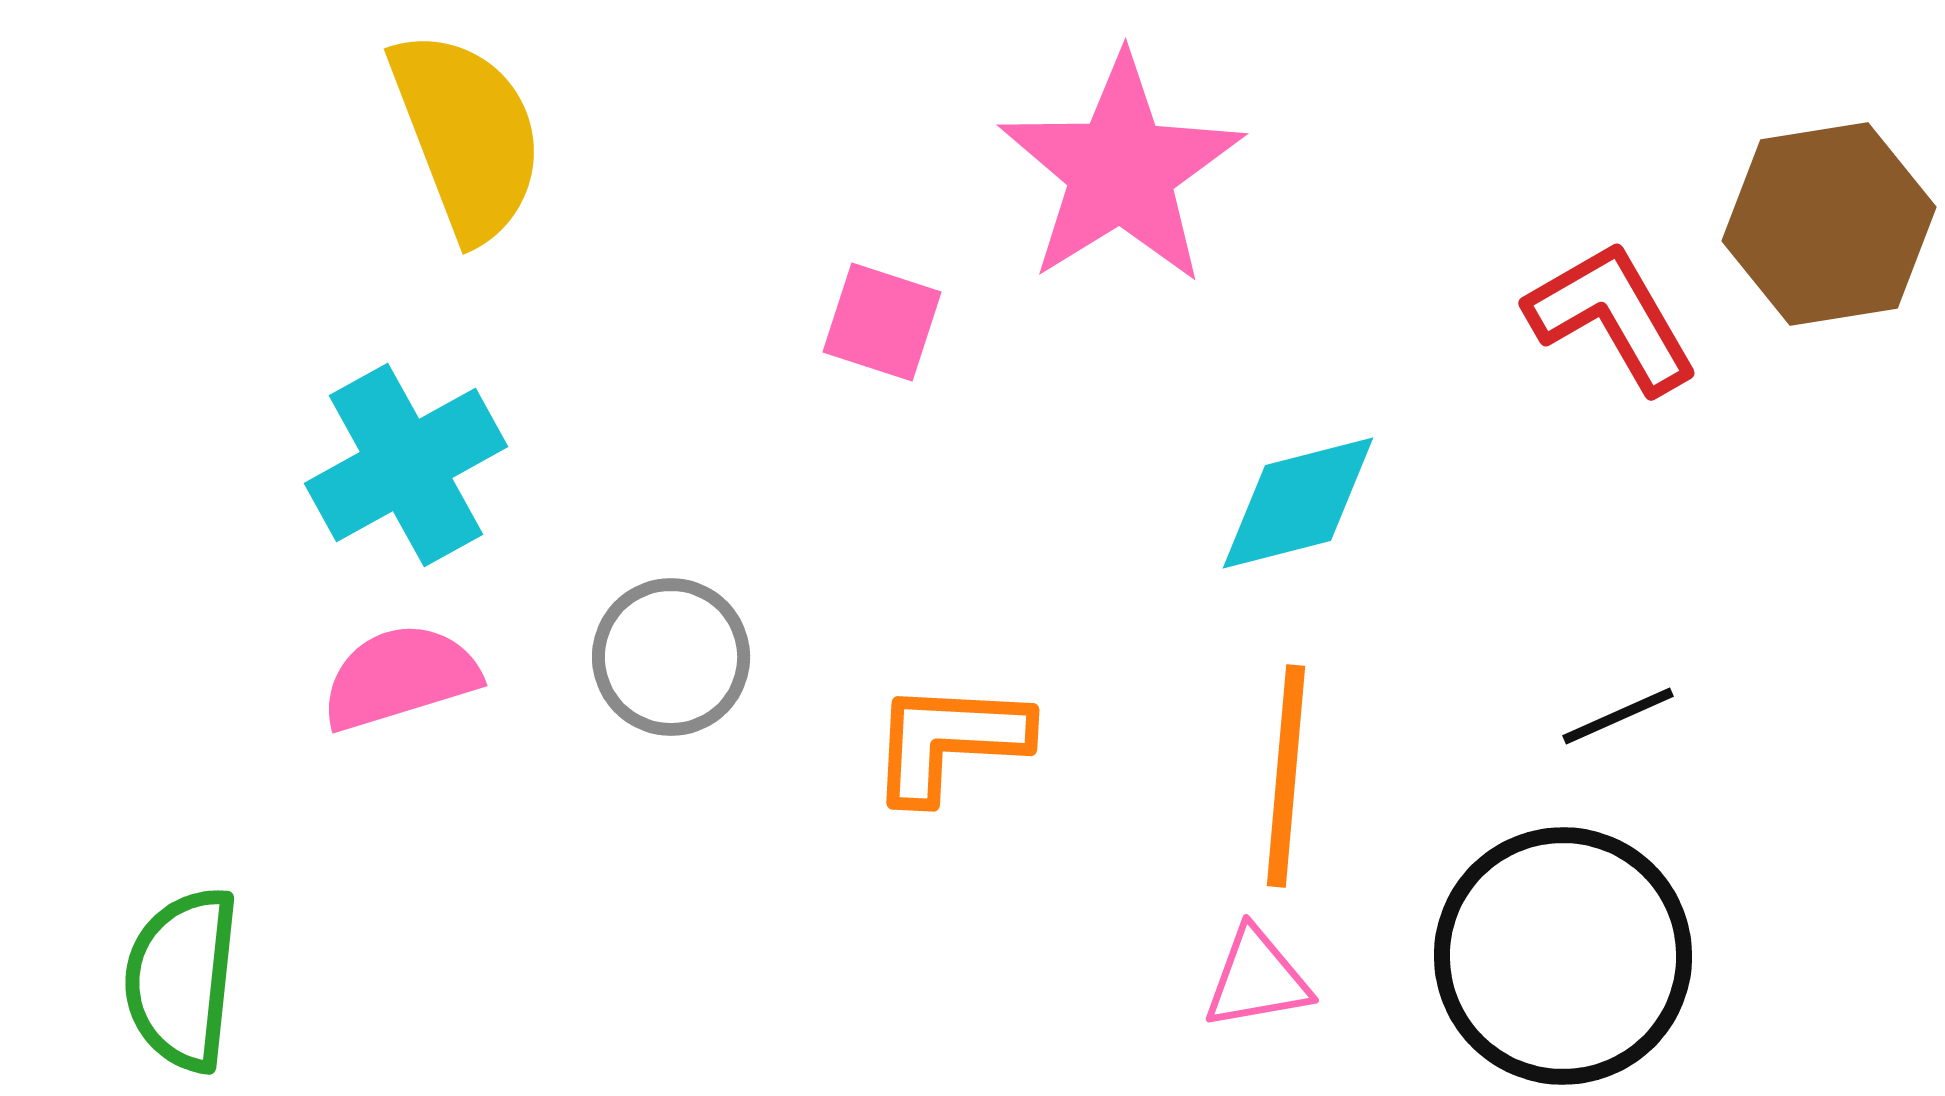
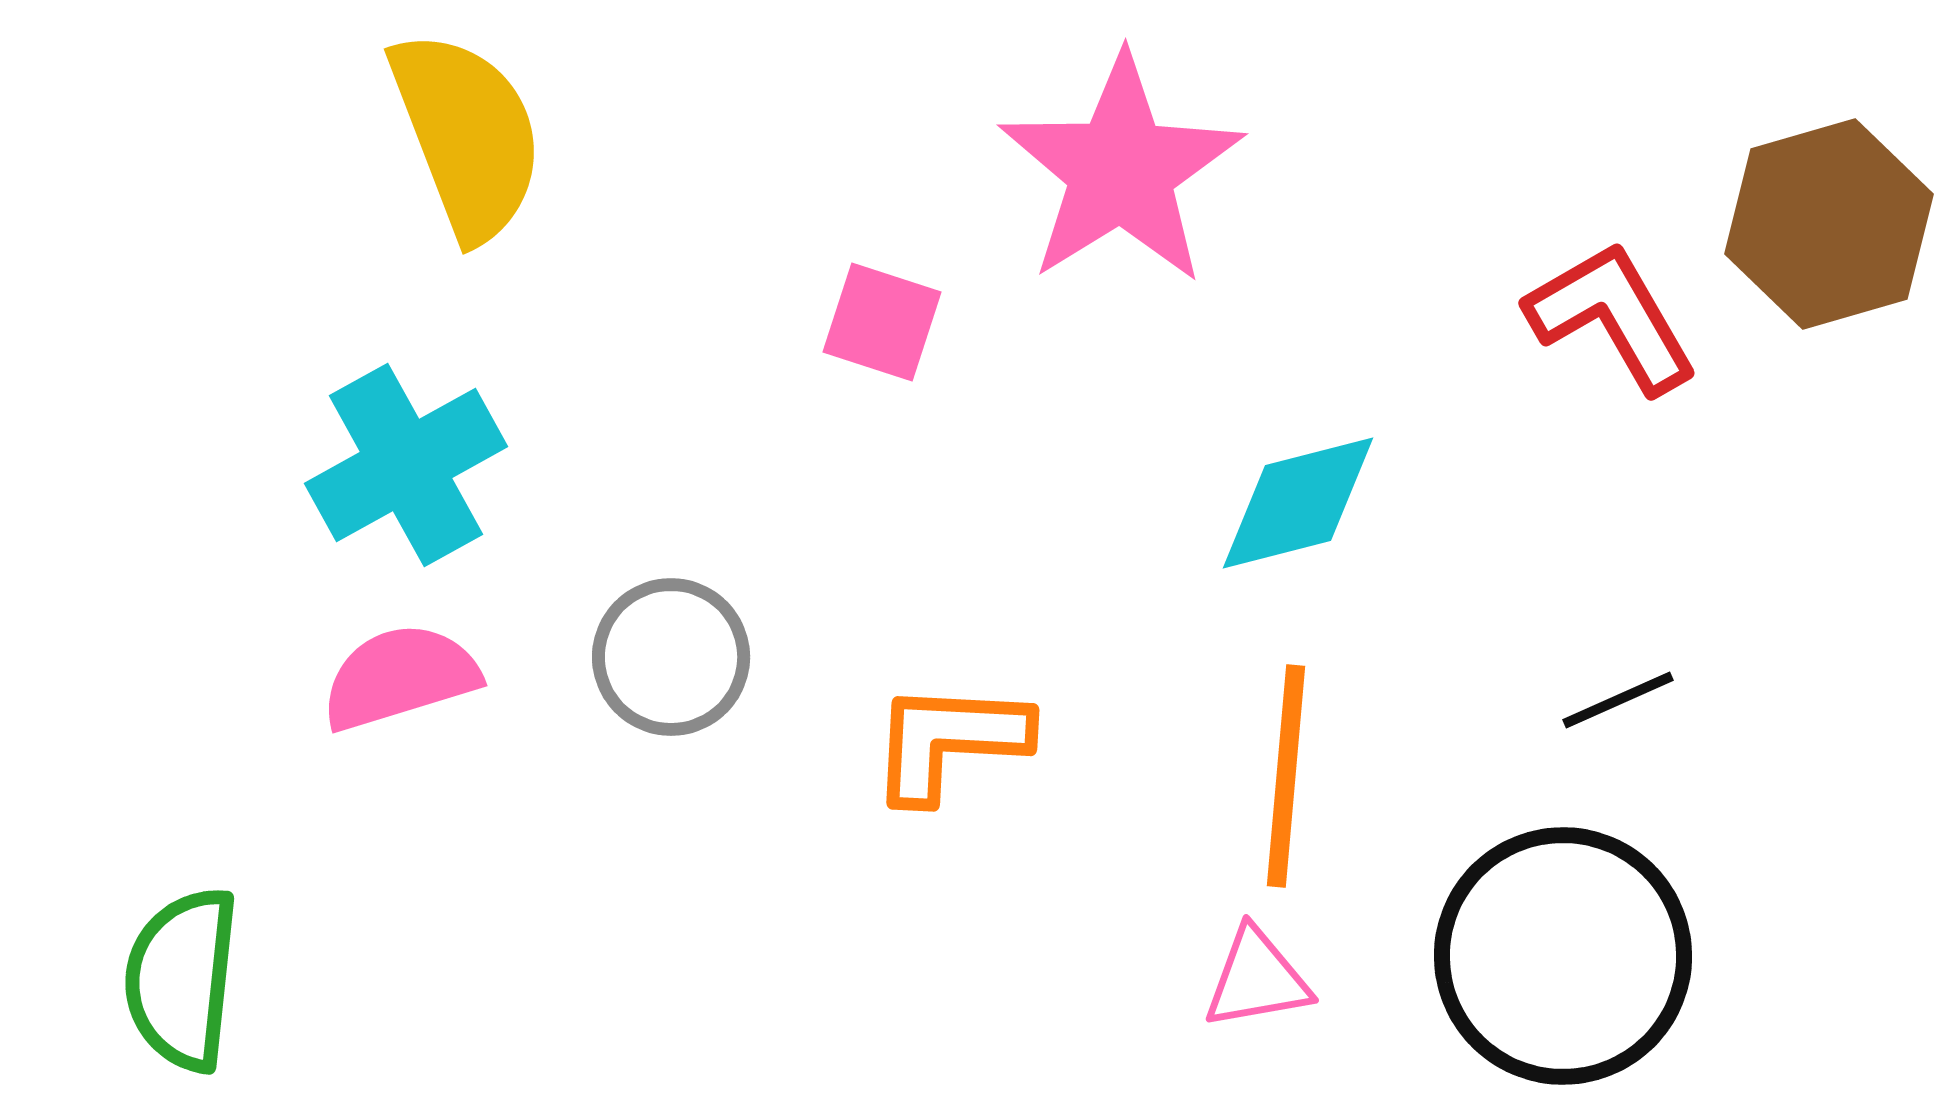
brown hexagon: rotated 7 degrees counterclockwise
black line: moved 16 px up
